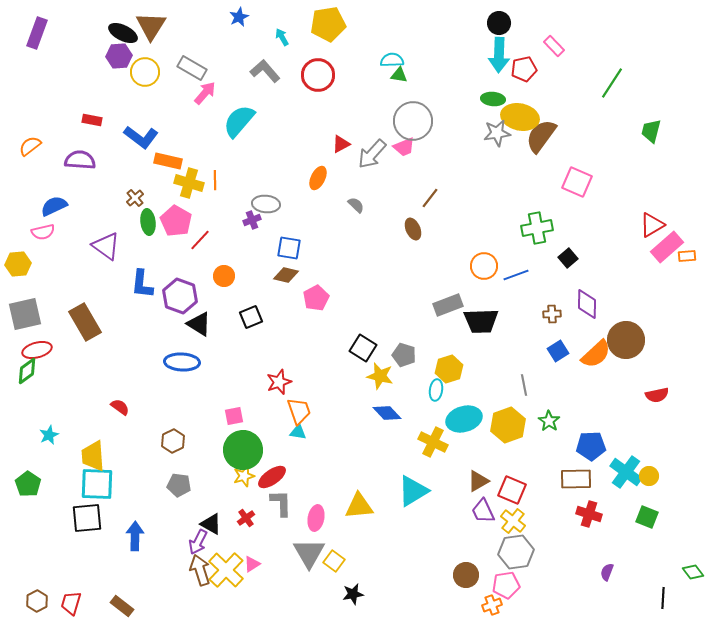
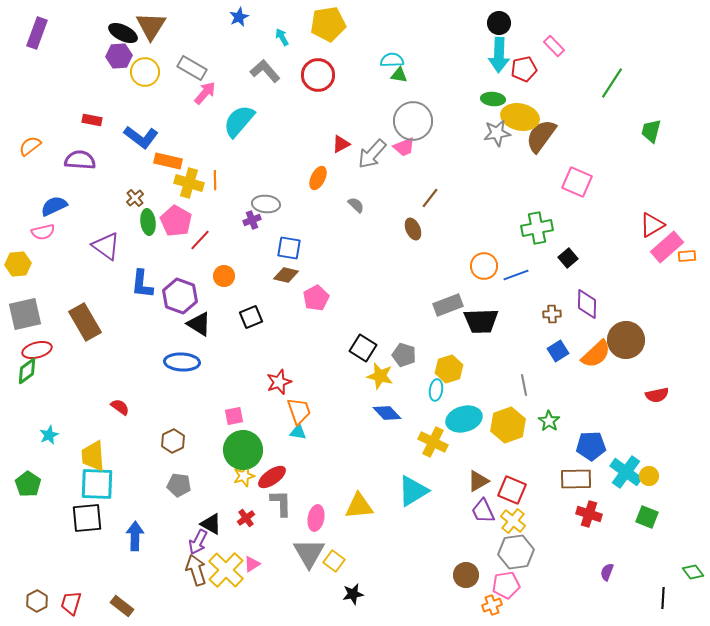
brown arrow at (200, 570): moved 4 px left
